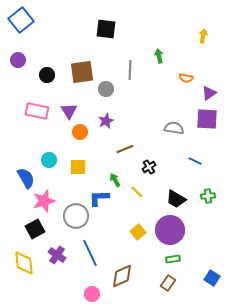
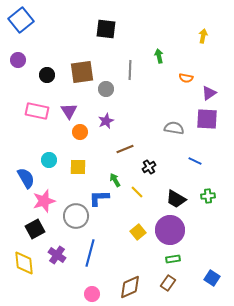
blue line at (90, 253): rotated 40 degrees clockwise
brown diamond at (122, 276): moved 8 px right, 11 px down
